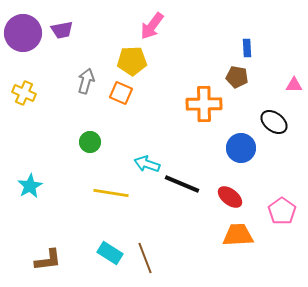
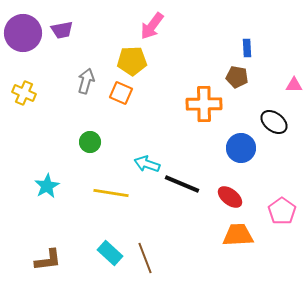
cyan star: moved 17 px right
cyan rectangle: rotated 10 degrees clockwise
